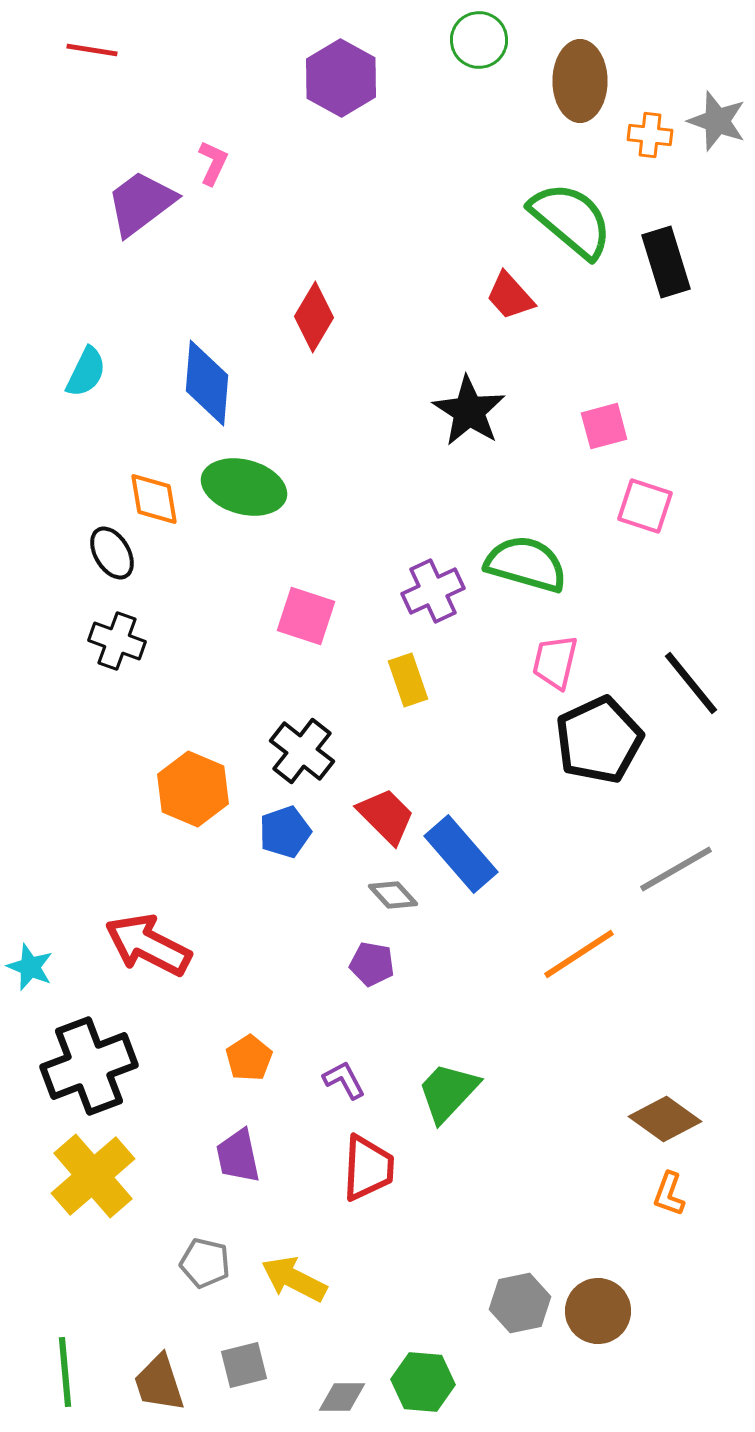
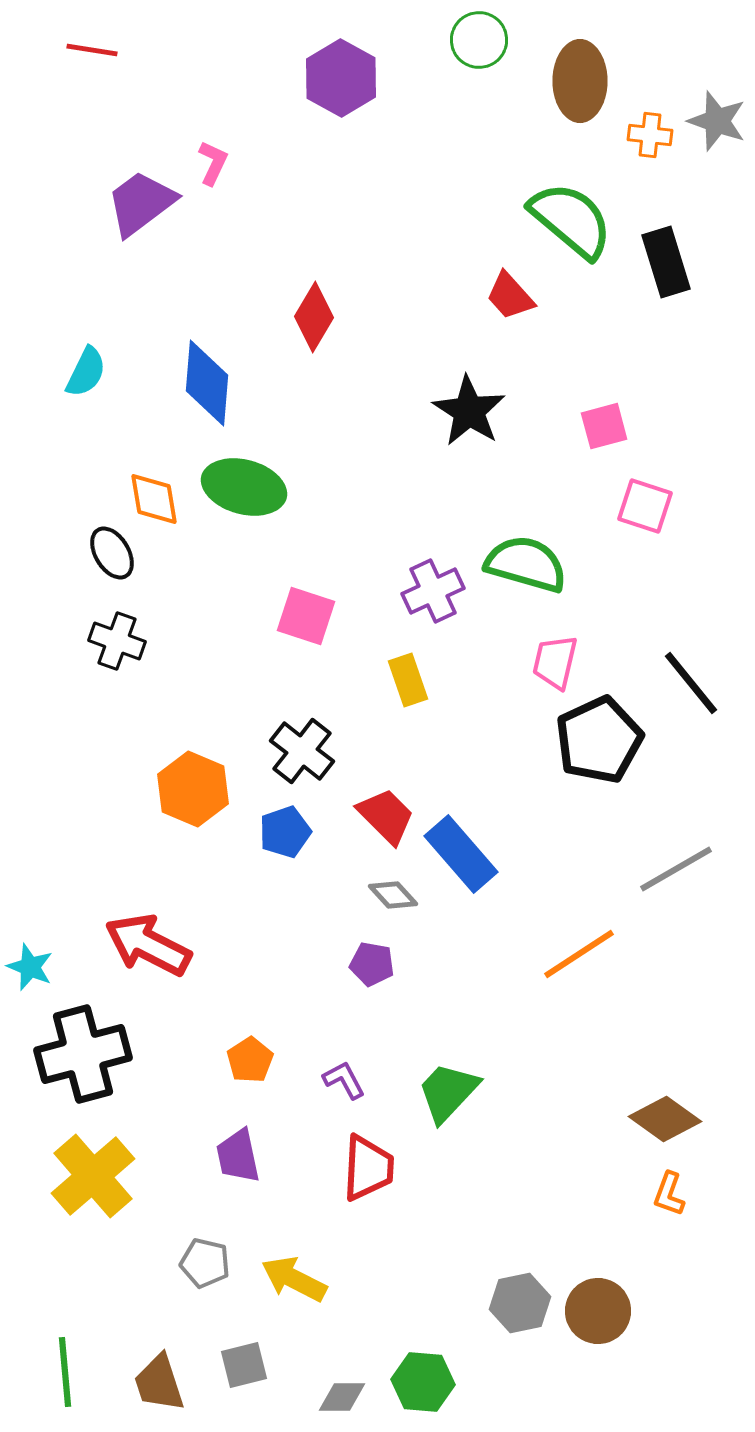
orange pentagon at (249, 1058): moved 1 px right, 2 px down
black cross at (89, 1066): moved 6 px left, 12 px up; rotated 6 degrees clockwise
